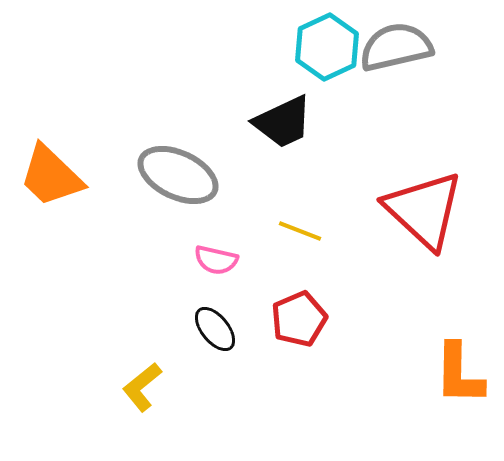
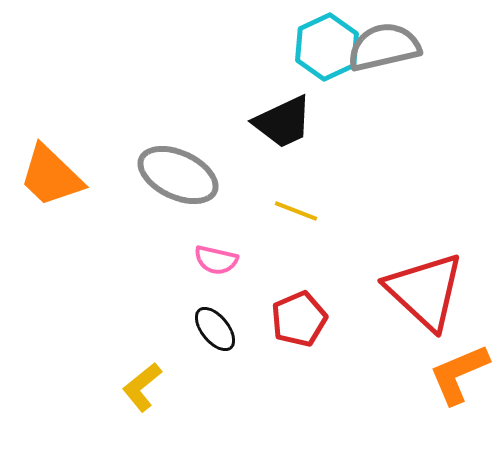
gray semicircle: moved 12 px left
red triangle: moved 1 px right, 81 px down
yellow line: moved 4 px left, 20 px up
orange L-shape: rotated 66 degrees clockwise
